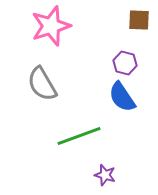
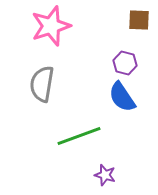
gray semicircle: rotated 39 degrees clockwise
